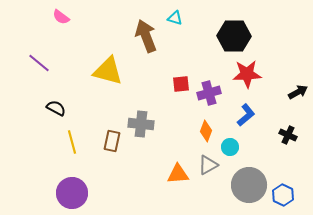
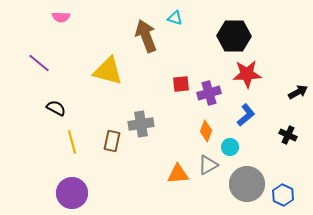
pink semicircle: rotated 36 degrees counterclockwise
gray cross: rotated 15 degrees counterclockwise
gray circle: moved 2 px left, 1 px up
